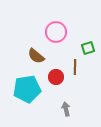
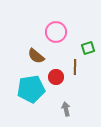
cyan pentagon: moved 4 px right
